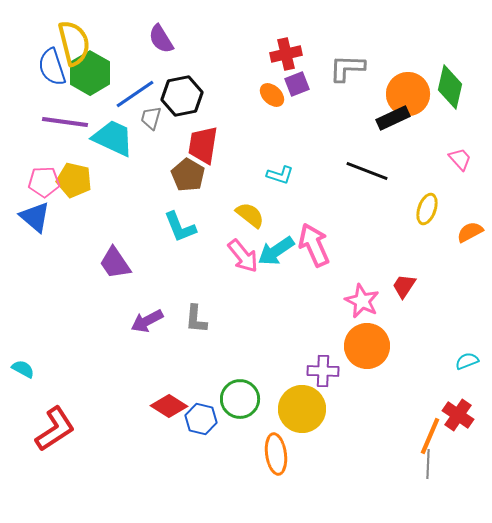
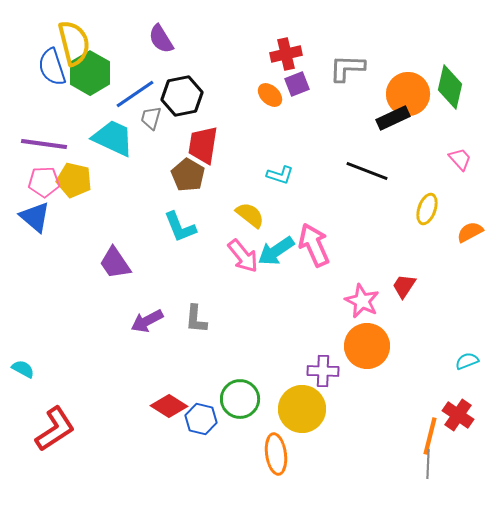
orange ellipse at (272, 95): moved 2 px left
purple line at (65, 122): moved 21 px left, 22 px down
orange line at (430, 436): rotated 9 degrees counterclockwise
